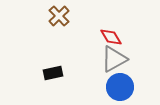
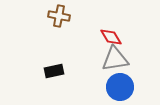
brown cross: rotated 35 degrees counterclockwise
gray triangle: moved 1 px right; rotated 20 degrees clockwise
black rectangle: moved 1 px right, 2 px up
